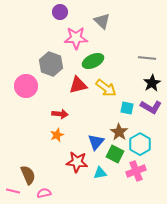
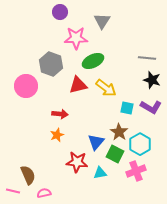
gray triangle: rotated 18 degrees clockwise
black star: moved 3 px up; rotated 24 degrees counterclockwise
